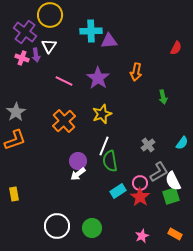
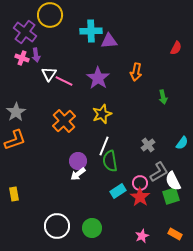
white triangle: moved 28 px down
